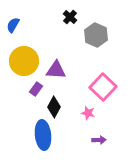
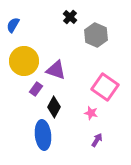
purple triangle: rotated 15 degrees clockwise
pink square: moved 2 px right; rotated 8 degrees counterclockwise
pink star: moved 3 px right
purple arrow: moved 2 px left; rotated 56 degrees counterclockwise
